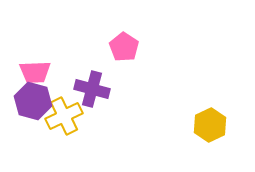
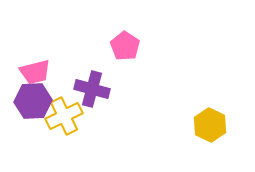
pink pentagon: moved 1 px right, 1 px up
pink trapezoid: rotated 12 degrees counterclockwise
purple hexagon: rotated 18 degrees counterclockwise
yellow hexagon: rotated 8 degrees counterclockwise
